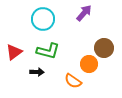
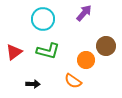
brown circle: moved 2 px right, 2 px up
orange circle: moved 3 px left, 4 px up
black arrow: moved 4 px left, 12 px down
